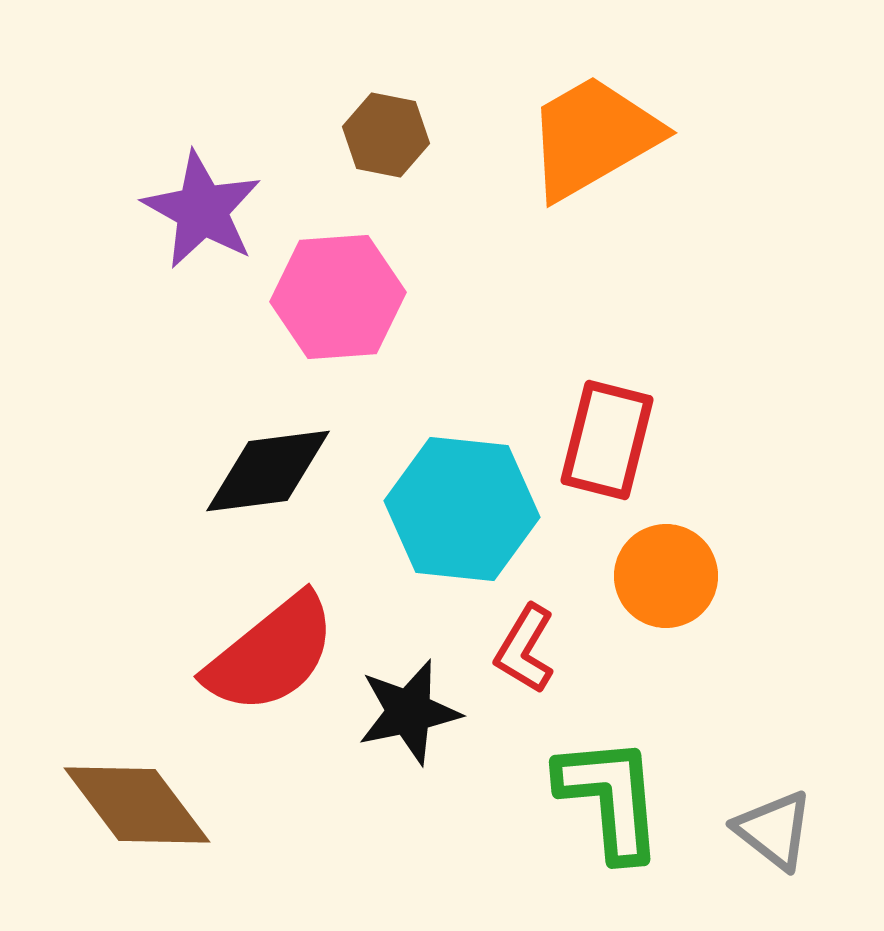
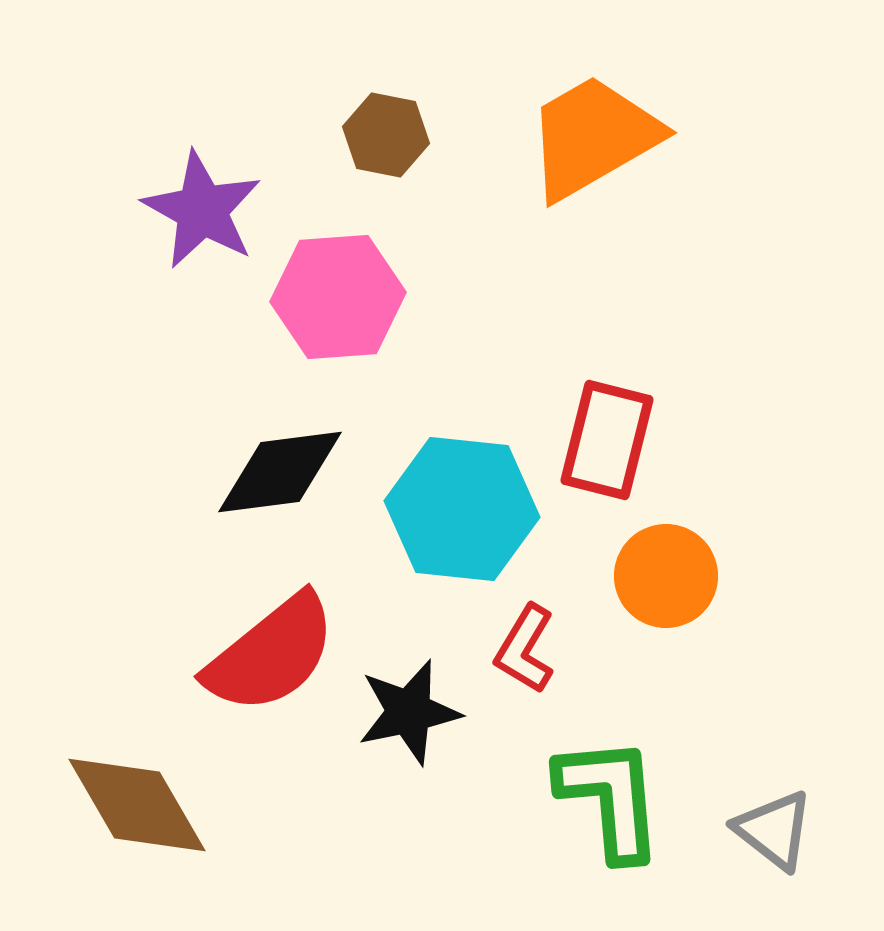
black diamond: moved 12 px right, 1 px down
brown diamond: rotated 7 degrees clockwise
